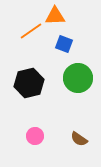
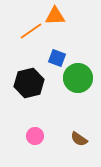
blue square: moved 7 px left, 14 px down
